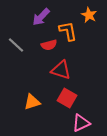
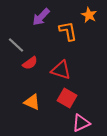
red semicircle: moved 19 px left, 18 px down; rotated 21 degrees counterclockwise
orange triangle: rotated 42 degrees clockwise
